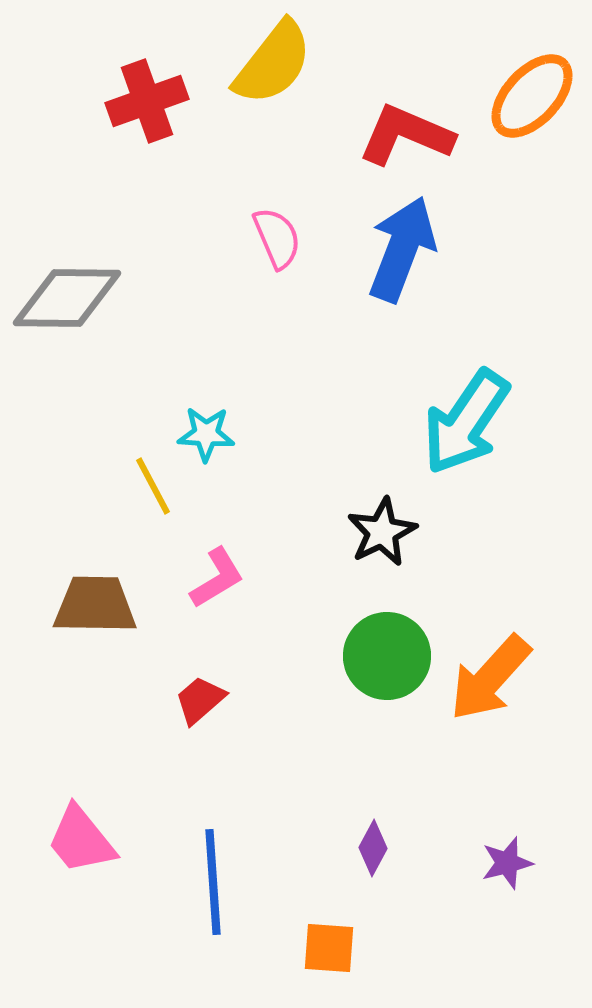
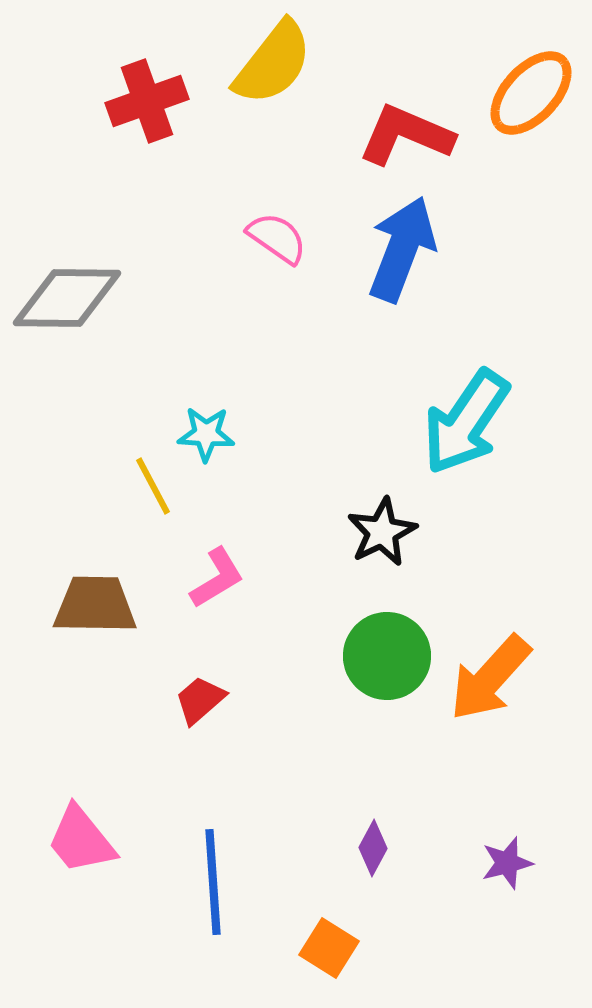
orange ellipse: moved 1 px left, 3 px up
pink semicircle: rotated 32 degrees counterclockwise
orange square: rotated 28 degrees clockwise
